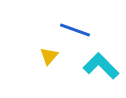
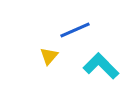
blue line: rotated 44 degrees counterclockwise
